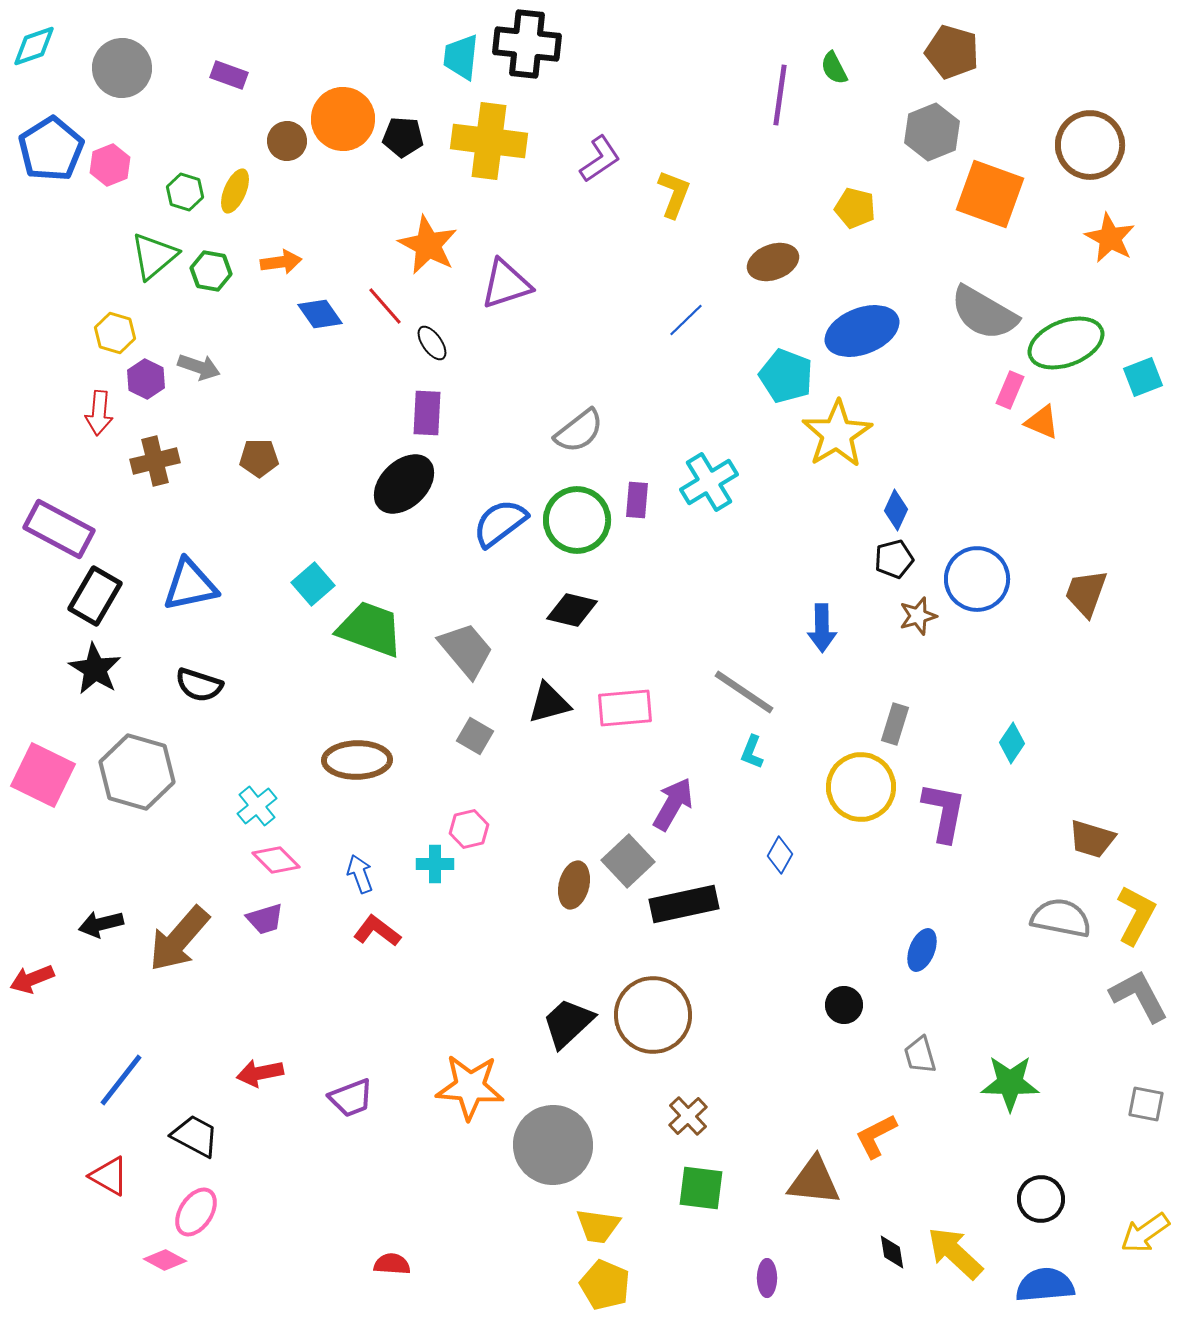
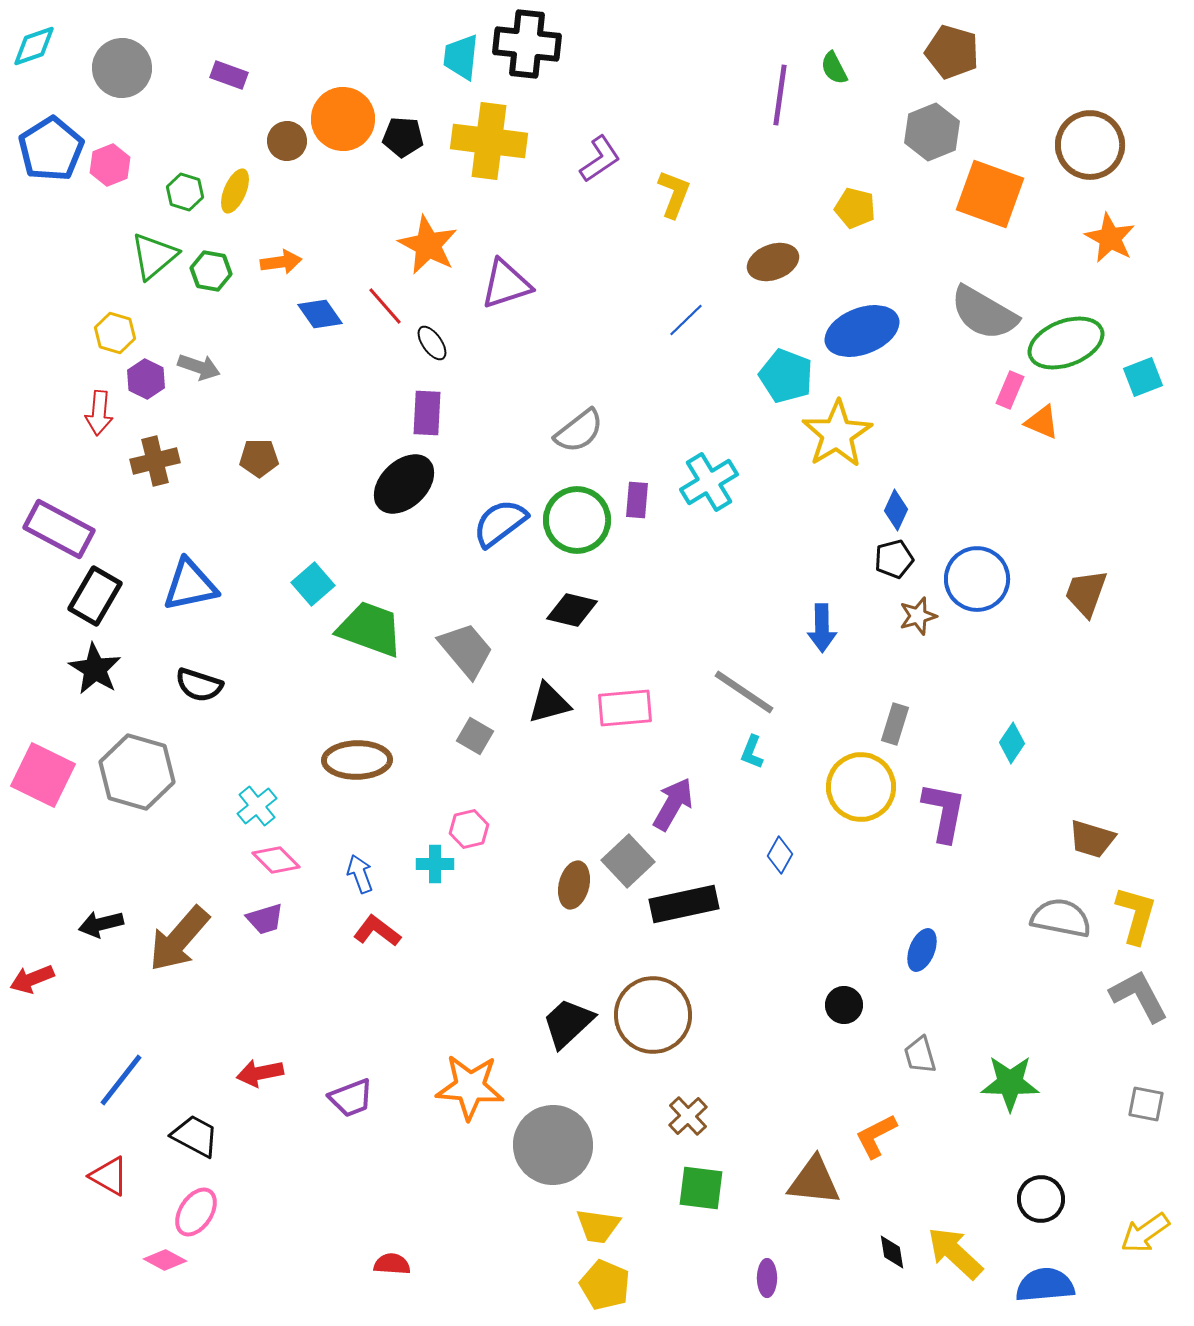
yellow L-shape at (1136, 915): rotated 12 degrees counterclockwise
